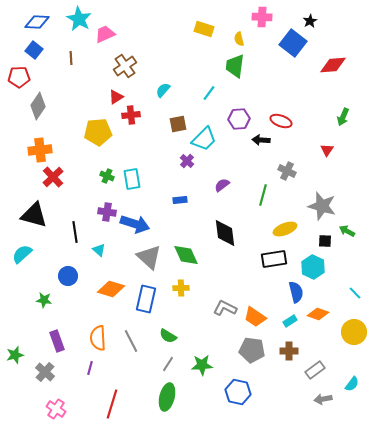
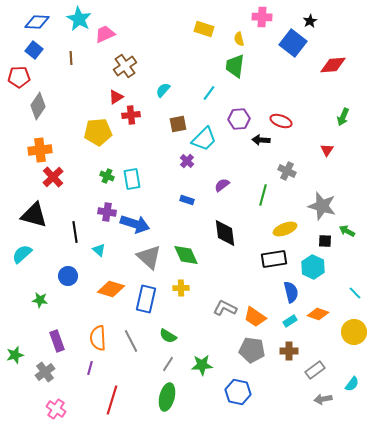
blue rectangle at (180, 200): moved 7 px right; rotated 24 degrees clockwise
blue semicircle at (296, 292): moved 5 px left
green star at (44, 300): moved 4 px left
gray cross at (45, 372): rotated 12 degrees clockwise
red line at (112, 404): moved 4 px up
